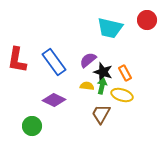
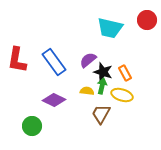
yellow semicircle: moved 5 px down
